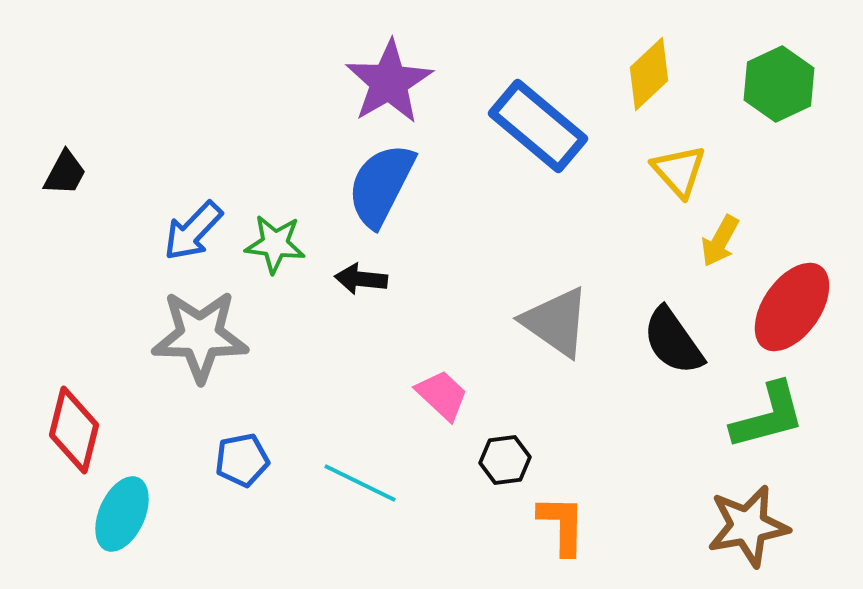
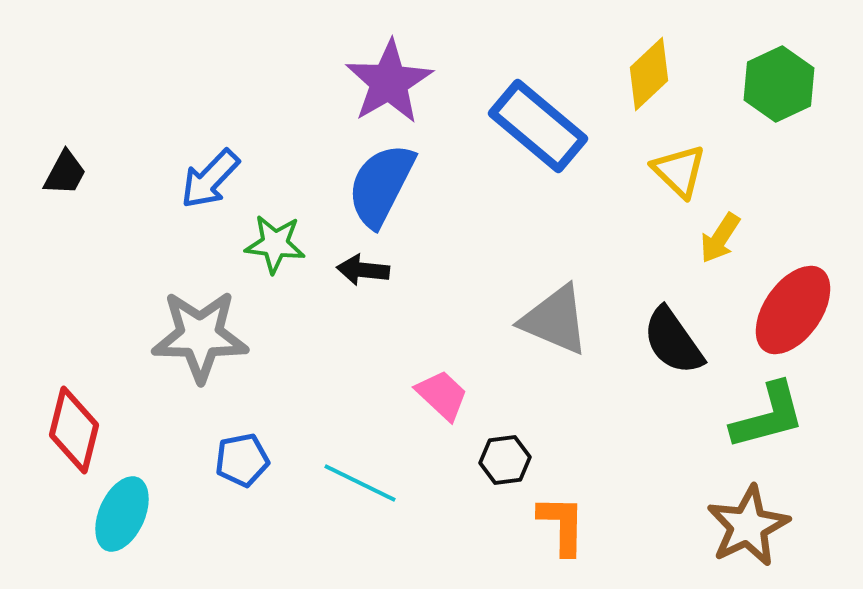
yellow triangle: rotated 4 degrees counterclockwise
blue arrow: moved 17 px right, 52 px up
yellow arrow: moved 3 px up; rotated 4 degrees clockwise
black arrow: moved 2 px right, 9 px up
red ellipse: moved 1 px right, 3 px down
gray triangle: moved 1 px left, 2 px up; rotated 12 degrees counterclockwise
brown star: rotated 16 degrees counterclockwise
